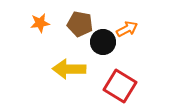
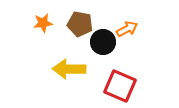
orange star: moved 3 px right
red square: rotated 8 degrees counterclockwise
